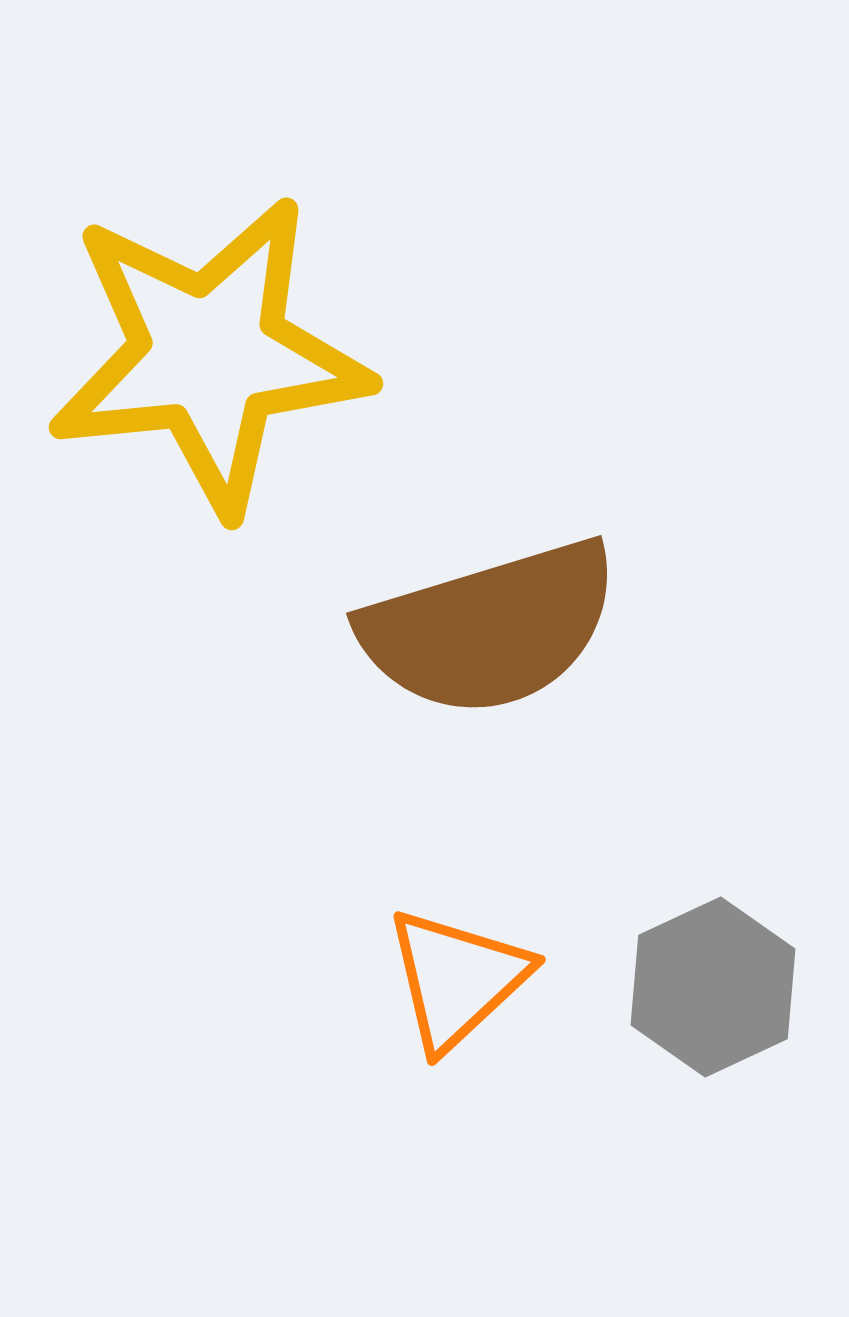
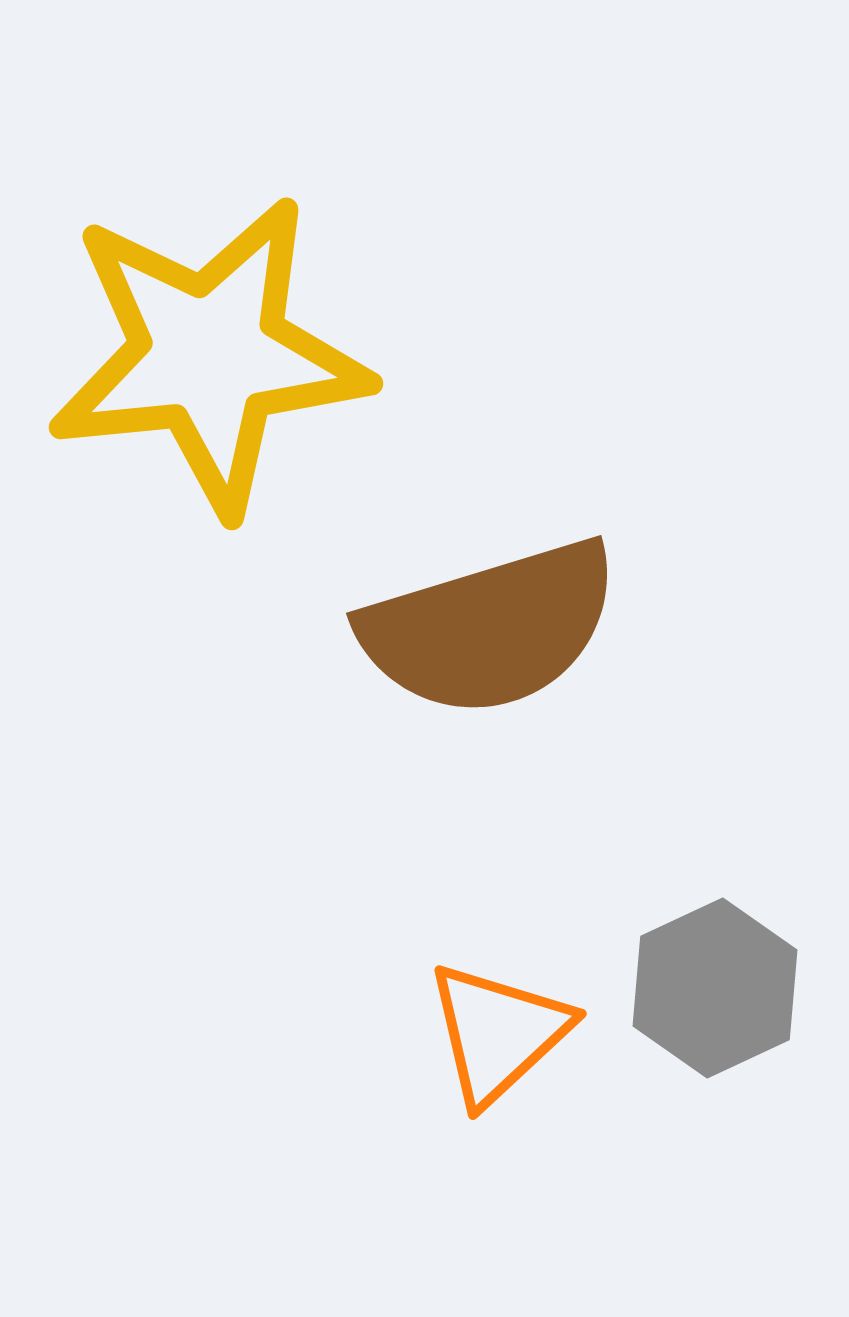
orange triangle: moved 41 px right, 54 px down
gray hexagon: moved 2 px right, 1 px down
